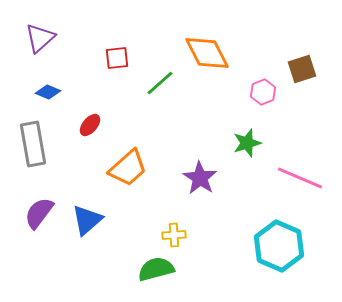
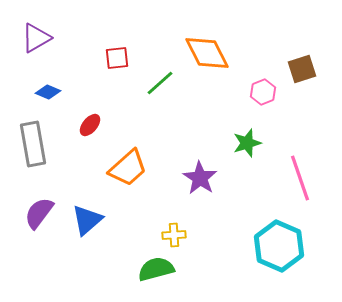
purple triangle: moved 4 px left; rotated 12 degrees clockwise
pink line: rotated 48 degrees clockwise
